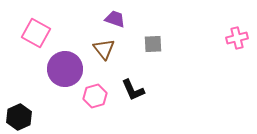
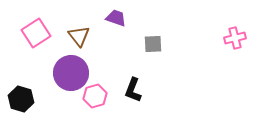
purple trapezoid: moved 1 px right, 1 px up
pink square: rotated 28 degrees clockwise
pink cross: moved 2 px left
brown triangle: moved 25 px left, 13 px up
purple circle: moved 6 px right, 4 px down
black L-shape: rotated 45 degrees clockwise
black hexagon: moved 2 px right, 18 px up; rotated 20 degrees counterclockwise
